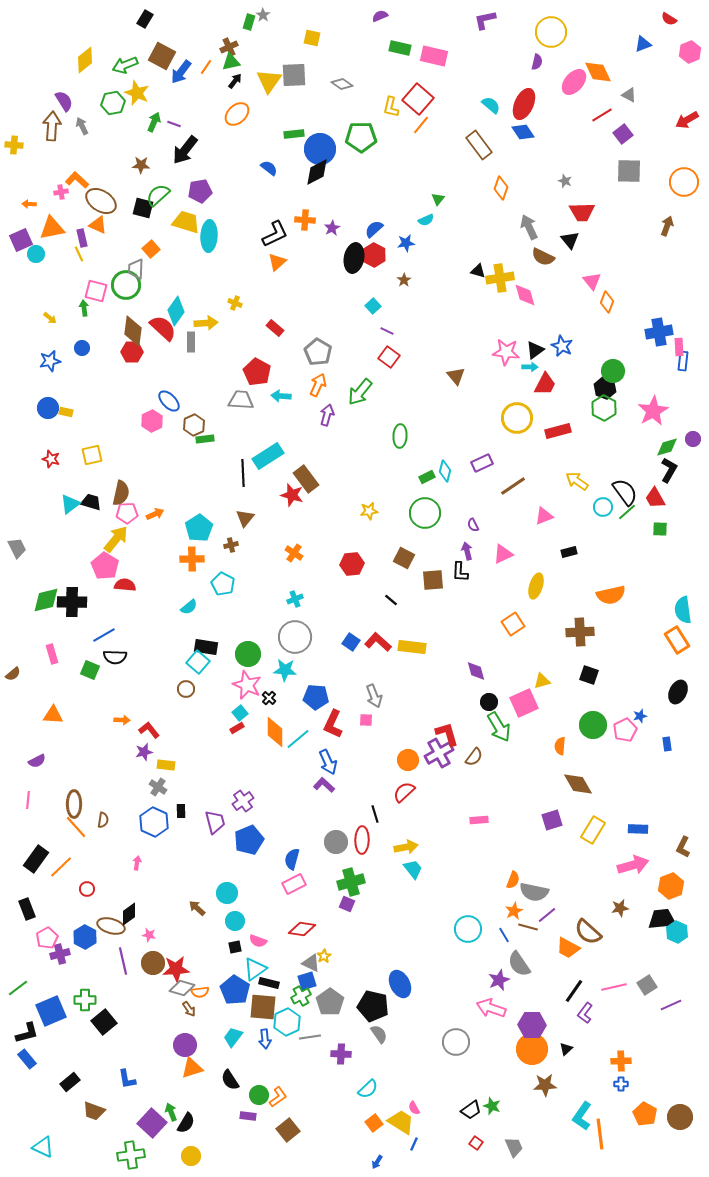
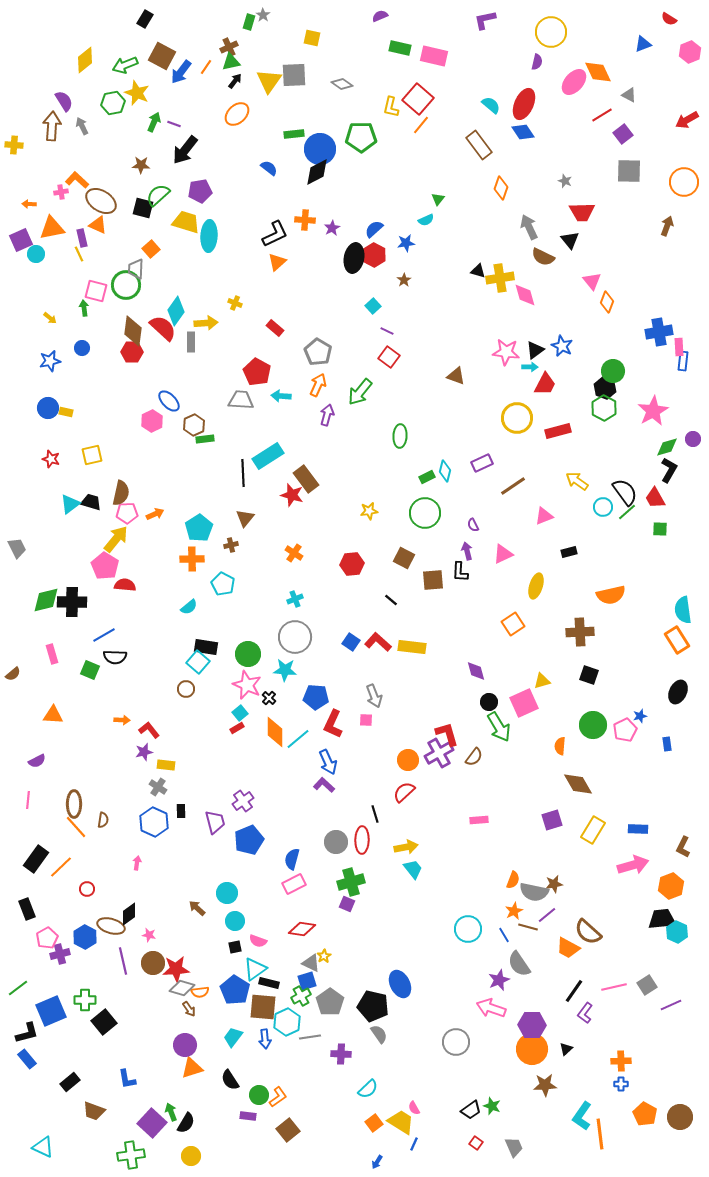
brown triangle at (456, 376): rotated 30 degrees counterclockwise
brown star at (620, 908): moved 66 px left, 24 px up
